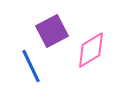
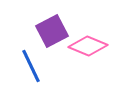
pink diamond: moved 3 px left, 4 px up; rotated 54 degrees clockwise
